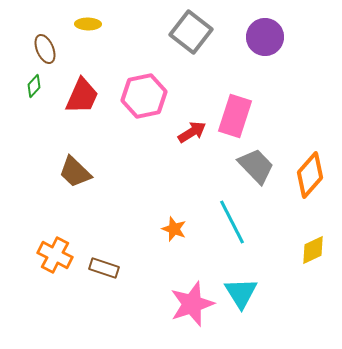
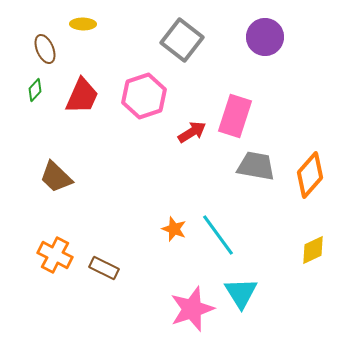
yellow ellipse: moved 5 px left
gray square: moved 9 px left, 8 px down
green diamond: moved 1 px right, 4 px down
pink hexagon: rotated 6 degrees counterclockwise
gray trapezoid: rotated 36 degrees counterclockwise
brown trapezoid: moved 19 px left, 5 px down
cyan line: moved 14 px left, 13 px down; rotated 9 degrees counterclockwise
brown rectangle: rotated 8 degrees clockwise
pink star: moved 5 px down
